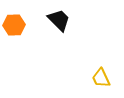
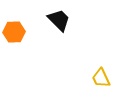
orange hexagon: moved 7 px down
